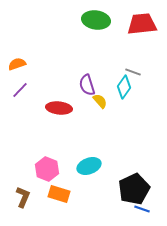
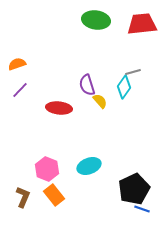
gray line: rotated 35 degrees counterclockwise
orange rectangle: moved 5 px left, 1 px down; rotated 35 degrees clockwise
